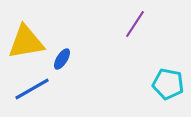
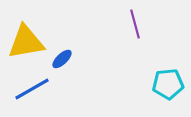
purple line: rotated 48 degrees counterclockwise
blue ellipse: rotated 15 degrees clockwise
cyan pentagon: rotated 16 degrees counterclockwise
